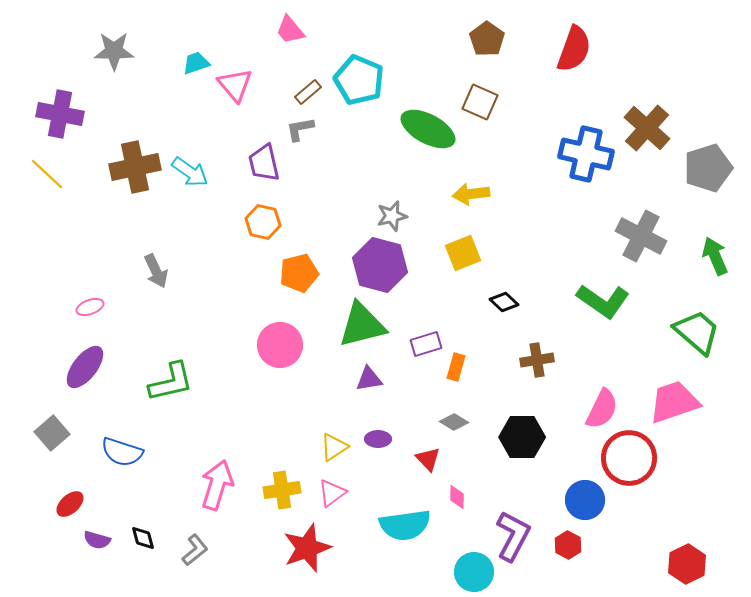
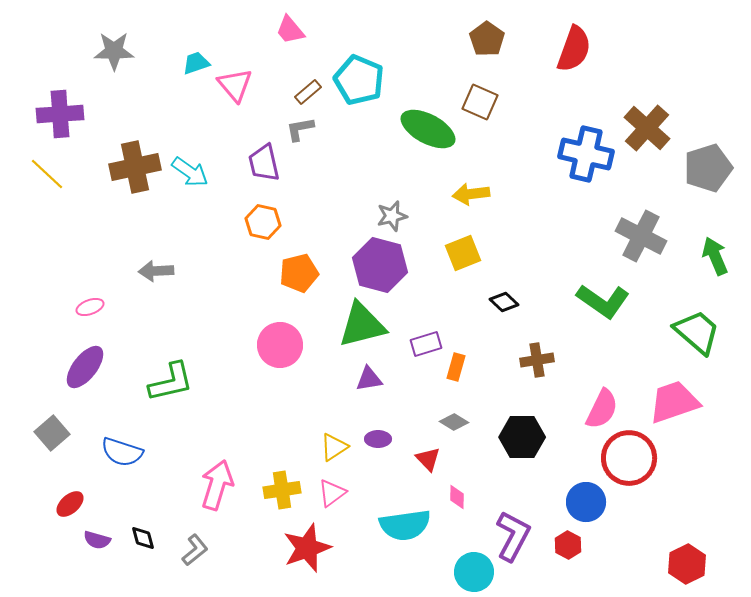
purple cross at (60, 114): rotated 15 degrees counterclockwise
gray arrow at (156, 271): rotated 112 degrees clockwise
blue circle at (585, 500): moved 1 px right, 2 px down
